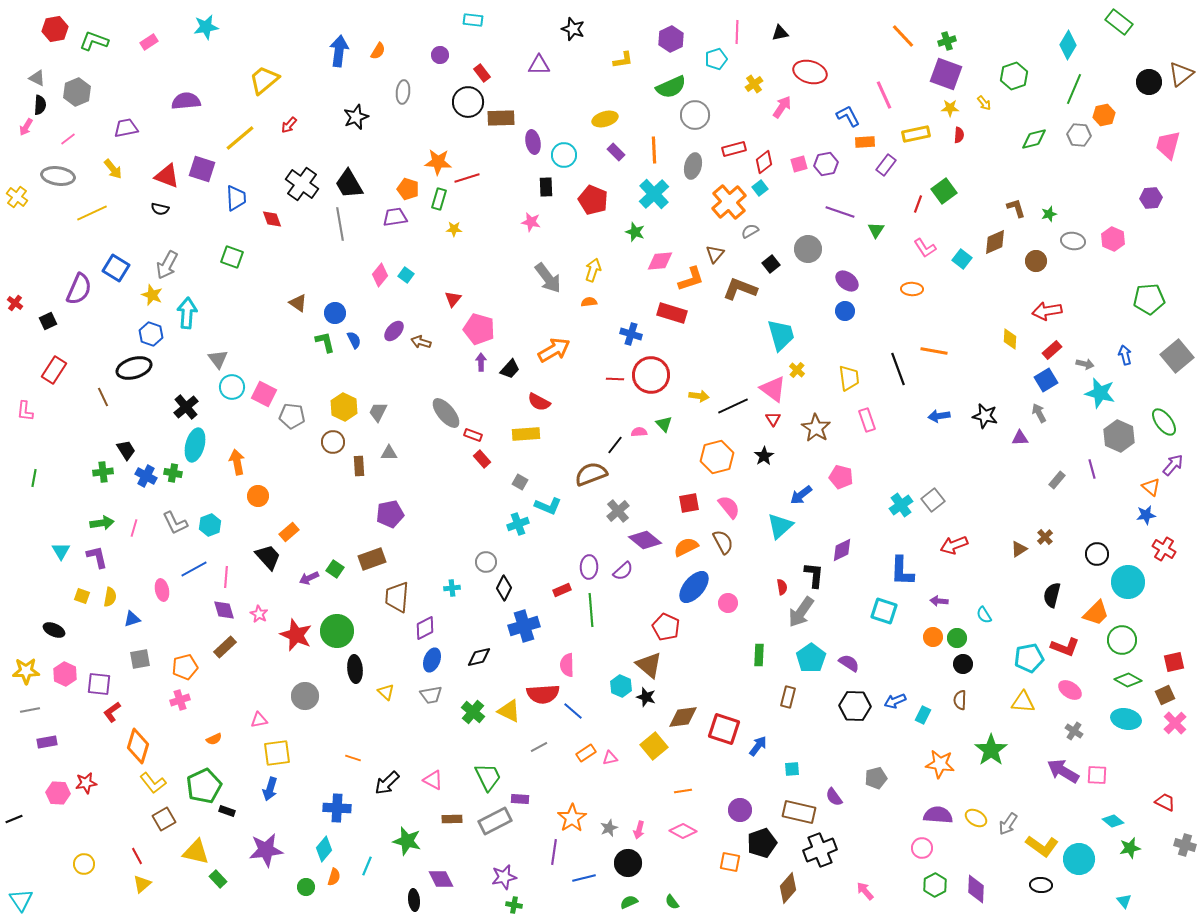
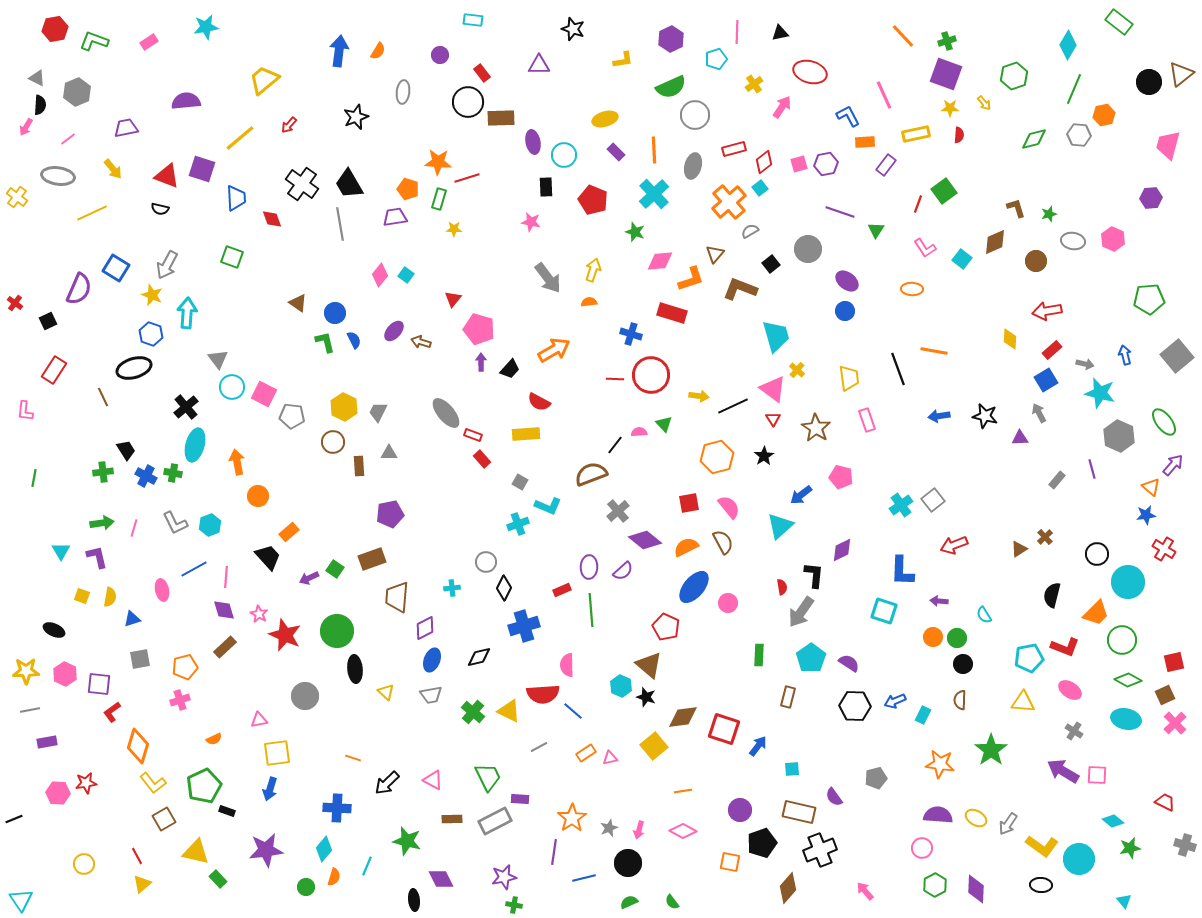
cyan trapezoid at (781, 335): moved 5 px left, 1 px down
red star at (296, 635): moved 11 px left
